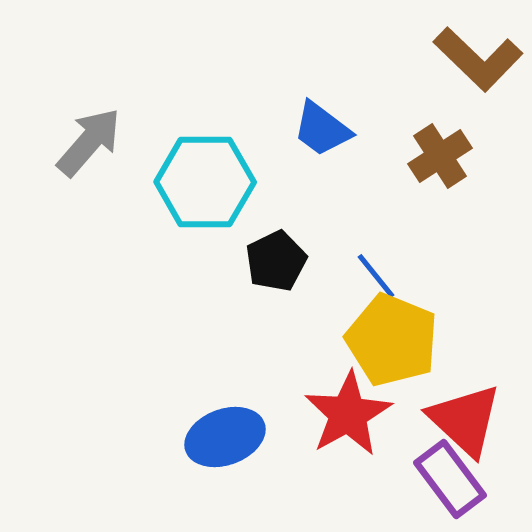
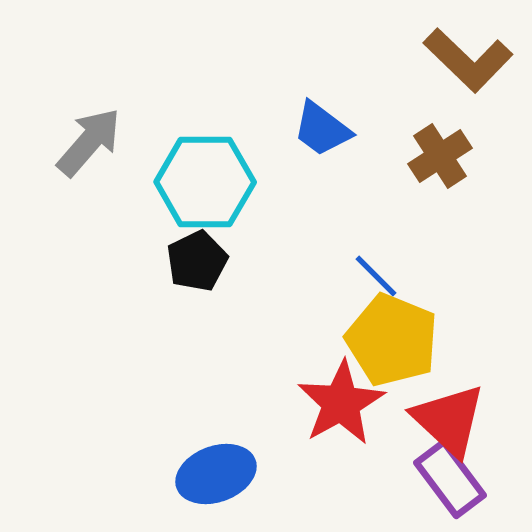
brown L-shape: moved 10 px left, 1 px down
black pentagon: moved 79 px left
blue line: rotated 6 degrees counterclockwise
red star: moved 7 px left, 11 px up
red triangle: moved 16 px left
blue ellipse: moved 9 px left, 37 px down
